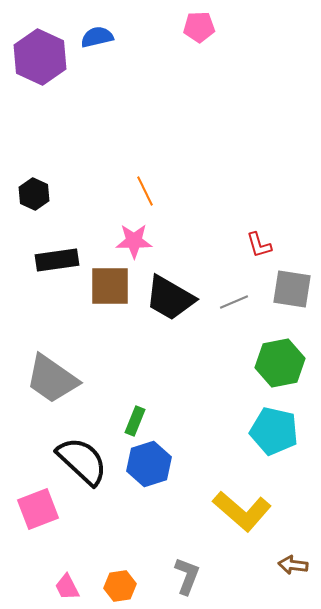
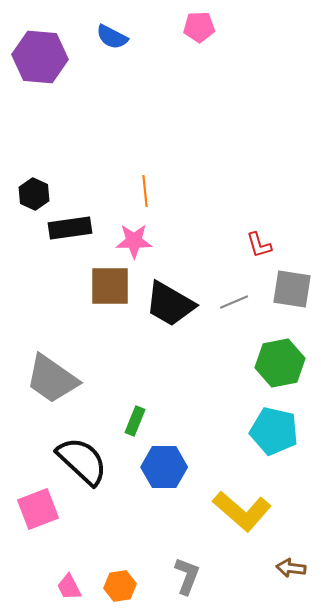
blue semicircle: moved 15 px right; rotated 140 degrees counterclockwise
purple hexagon: rotated 20 degrees counterclockwise
orange line: rotated 20 degrees clockwise
black rectangle: moved 13 px right, 32 px up
black trapezoid: moved 6 px down
blue hexagon: moved 15 px right, 3 px down; rotated 18 degrees clockwise
brown arrow: moved 2 px left, 3 px down
pink trapezoid: moved 2 px right
